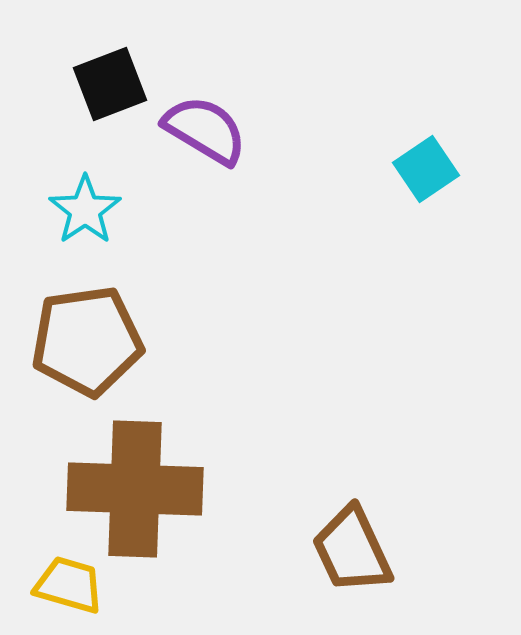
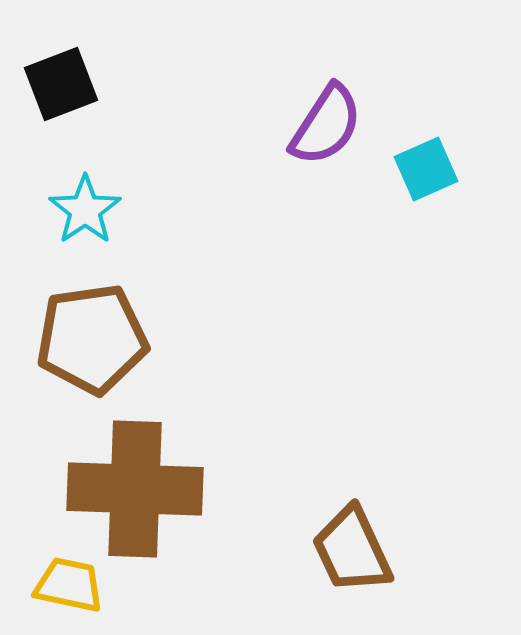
black square: moved 49 px left
purple semicircle: moved 121 px right, 5 px up; rotated 92 degrees clockwise
cyan square: rotated 10 degrees clockwise
brown pentagon: moved 5 px right, 2 px up
yellow trapezoid: rotated 4 degrees counterclockwise
